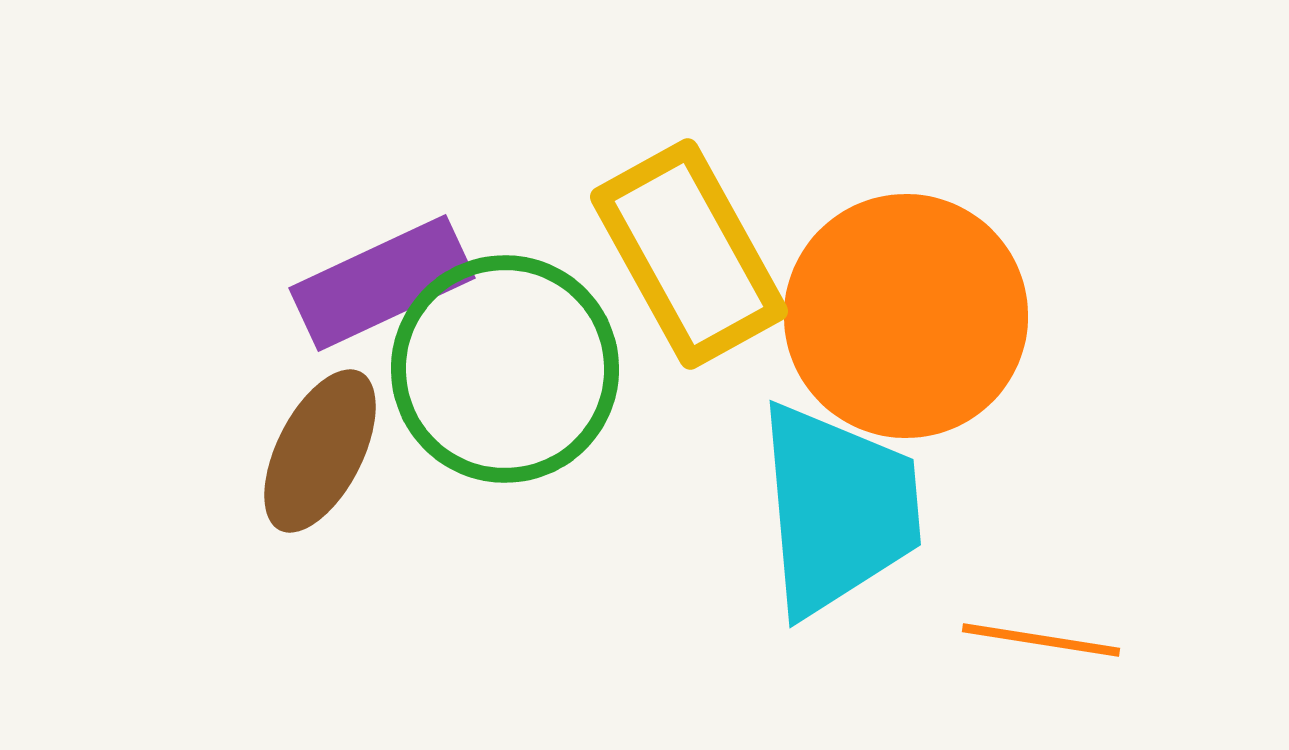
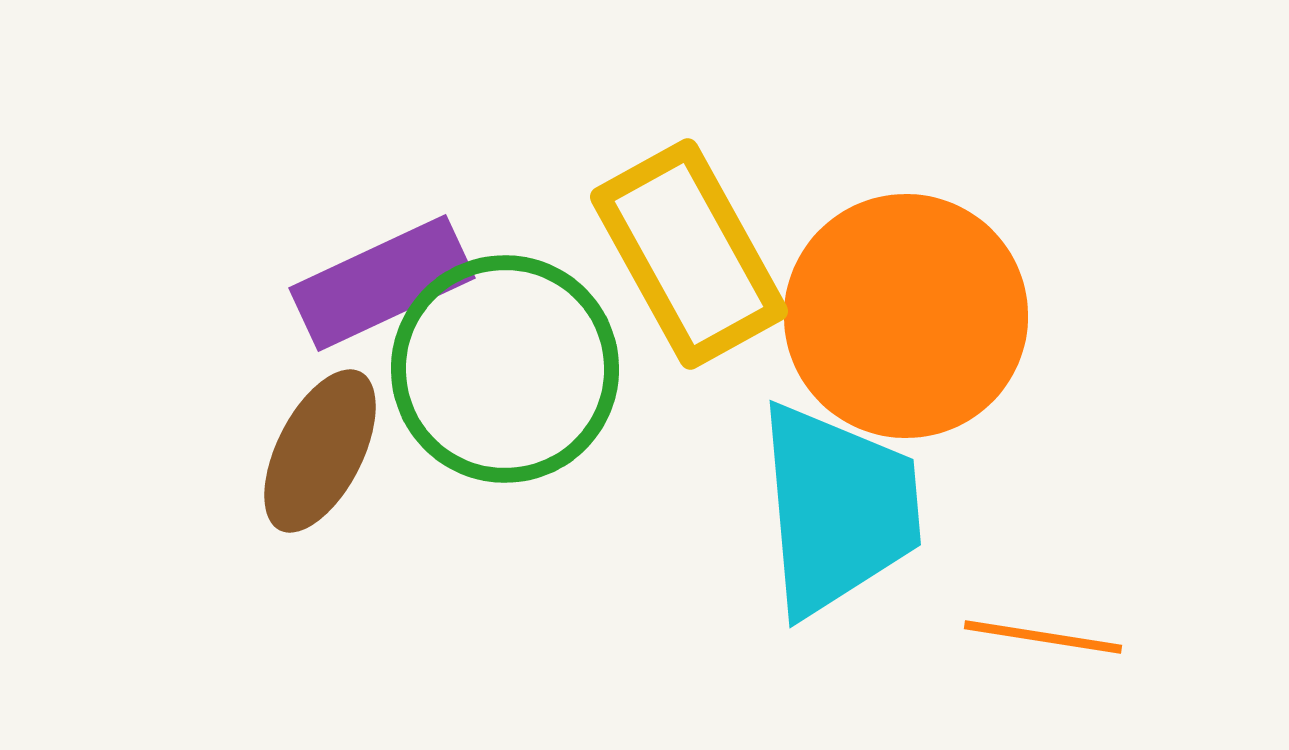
orange line: moved 2 px right, 3 px up
